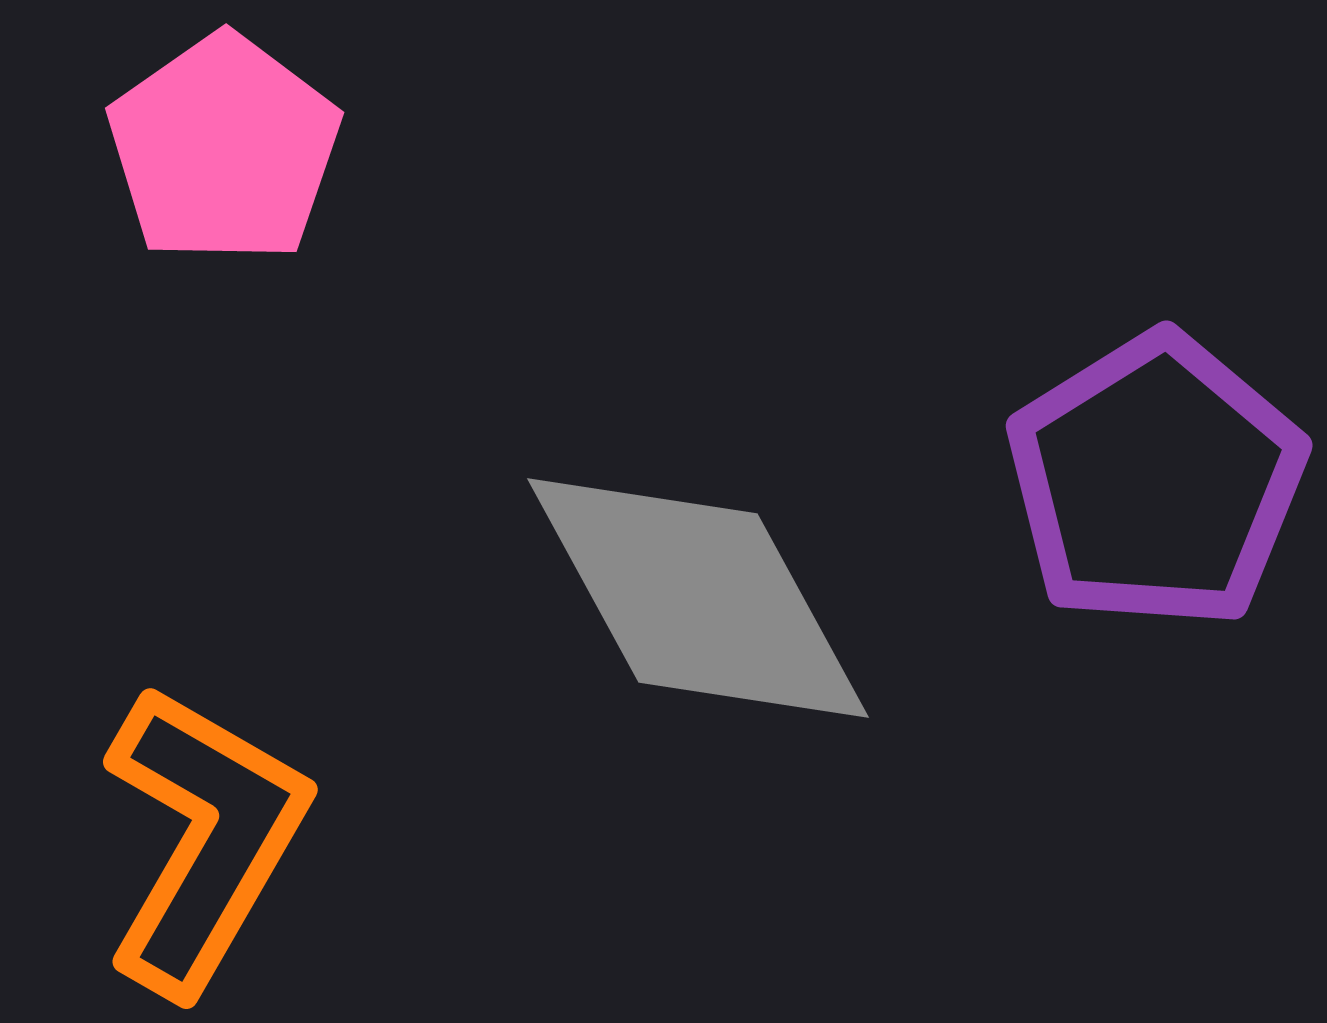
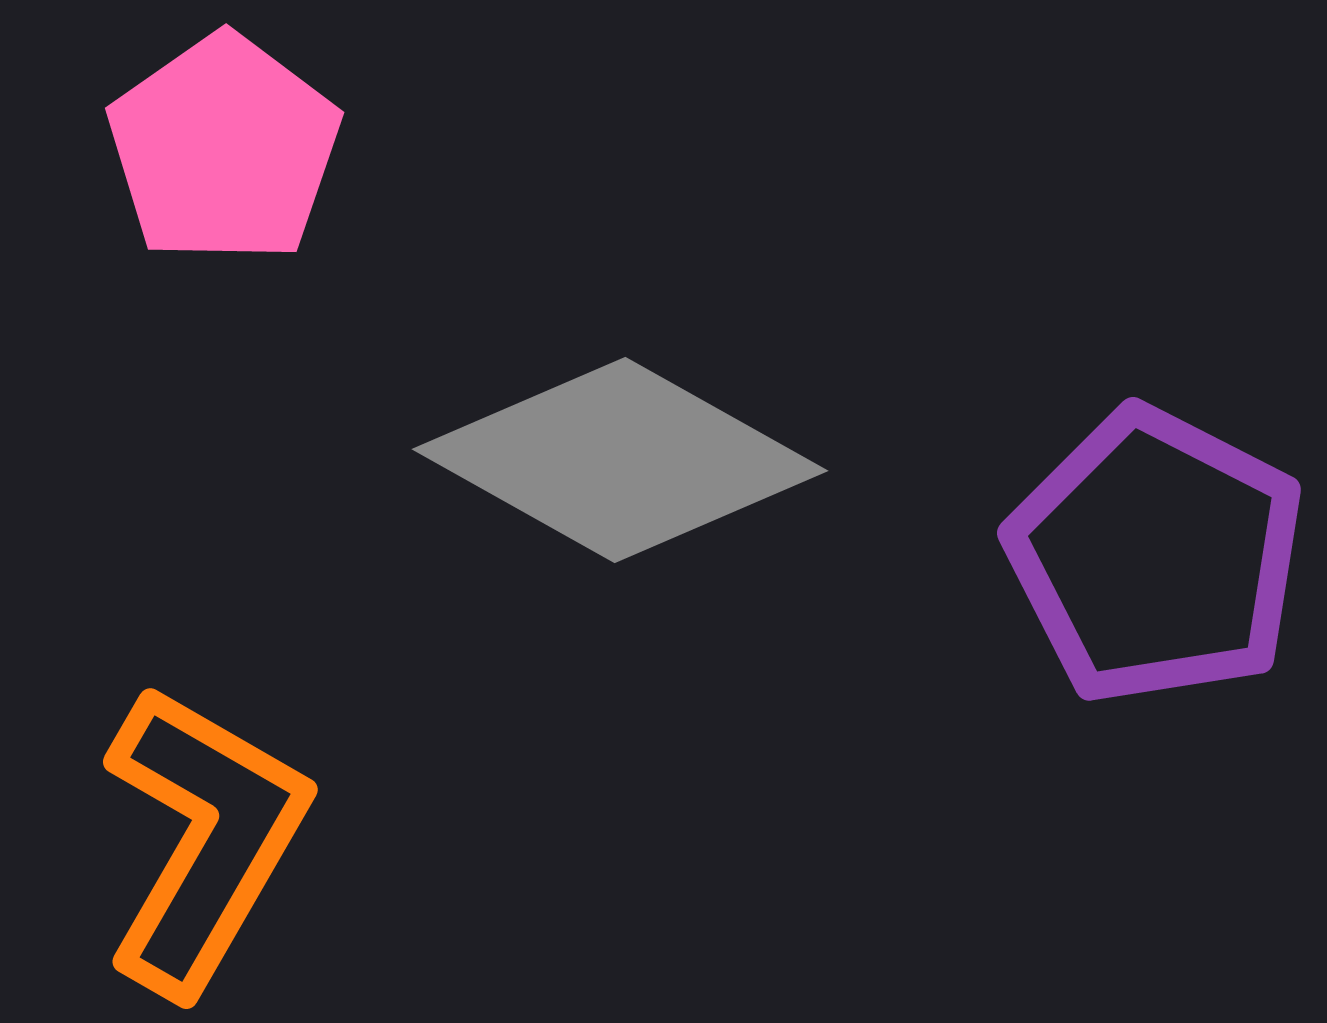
purple pentagon: moved 75 px down; rotated 13 degrees counterclockwise
gray diamond: moved 78 px left, 138 px up; rotated 32 degrees counterclockwise
